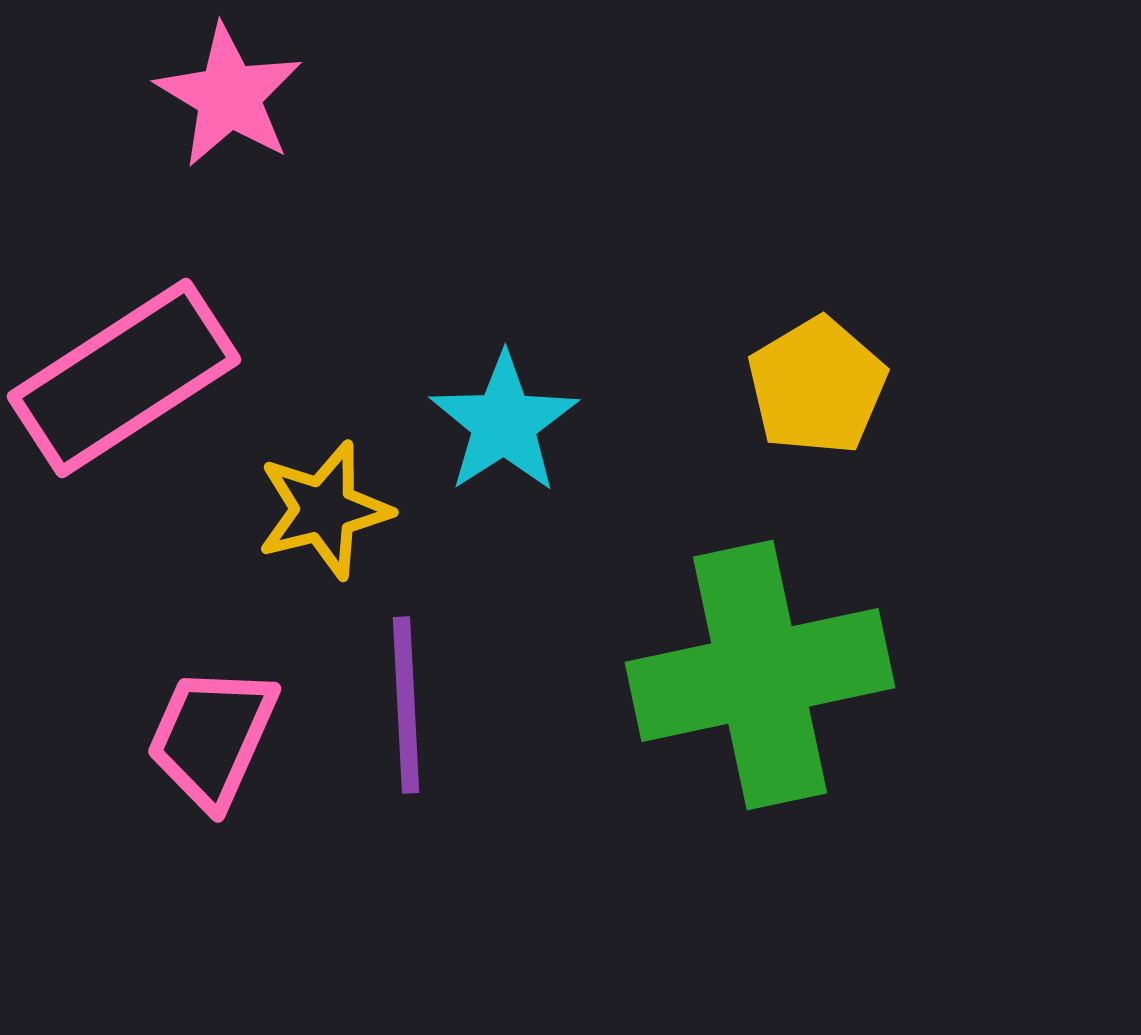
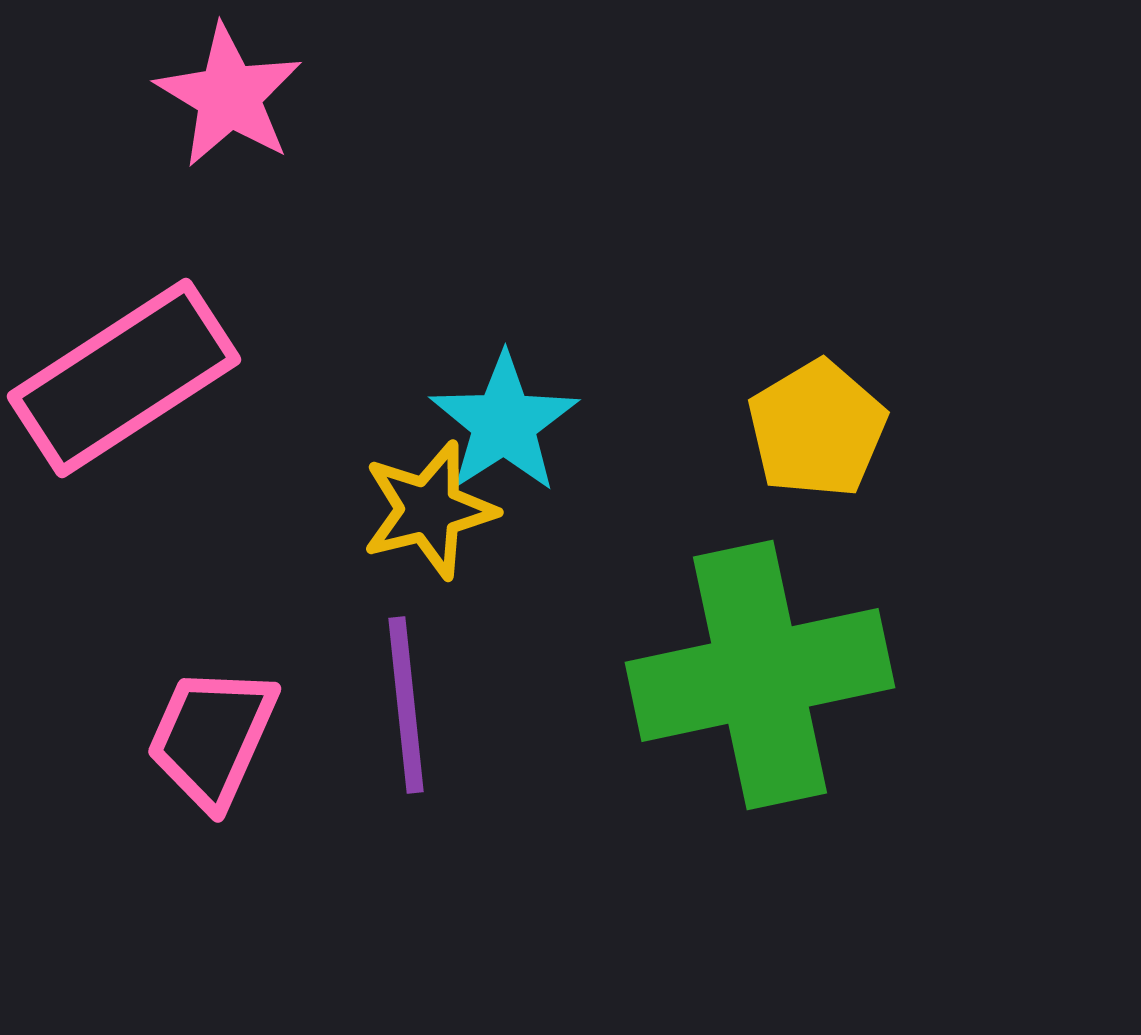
yellow pentagon: moved 43 px down
yellow star: moved 105 px right
purple line: rotated 3 degrees counterclockwise
